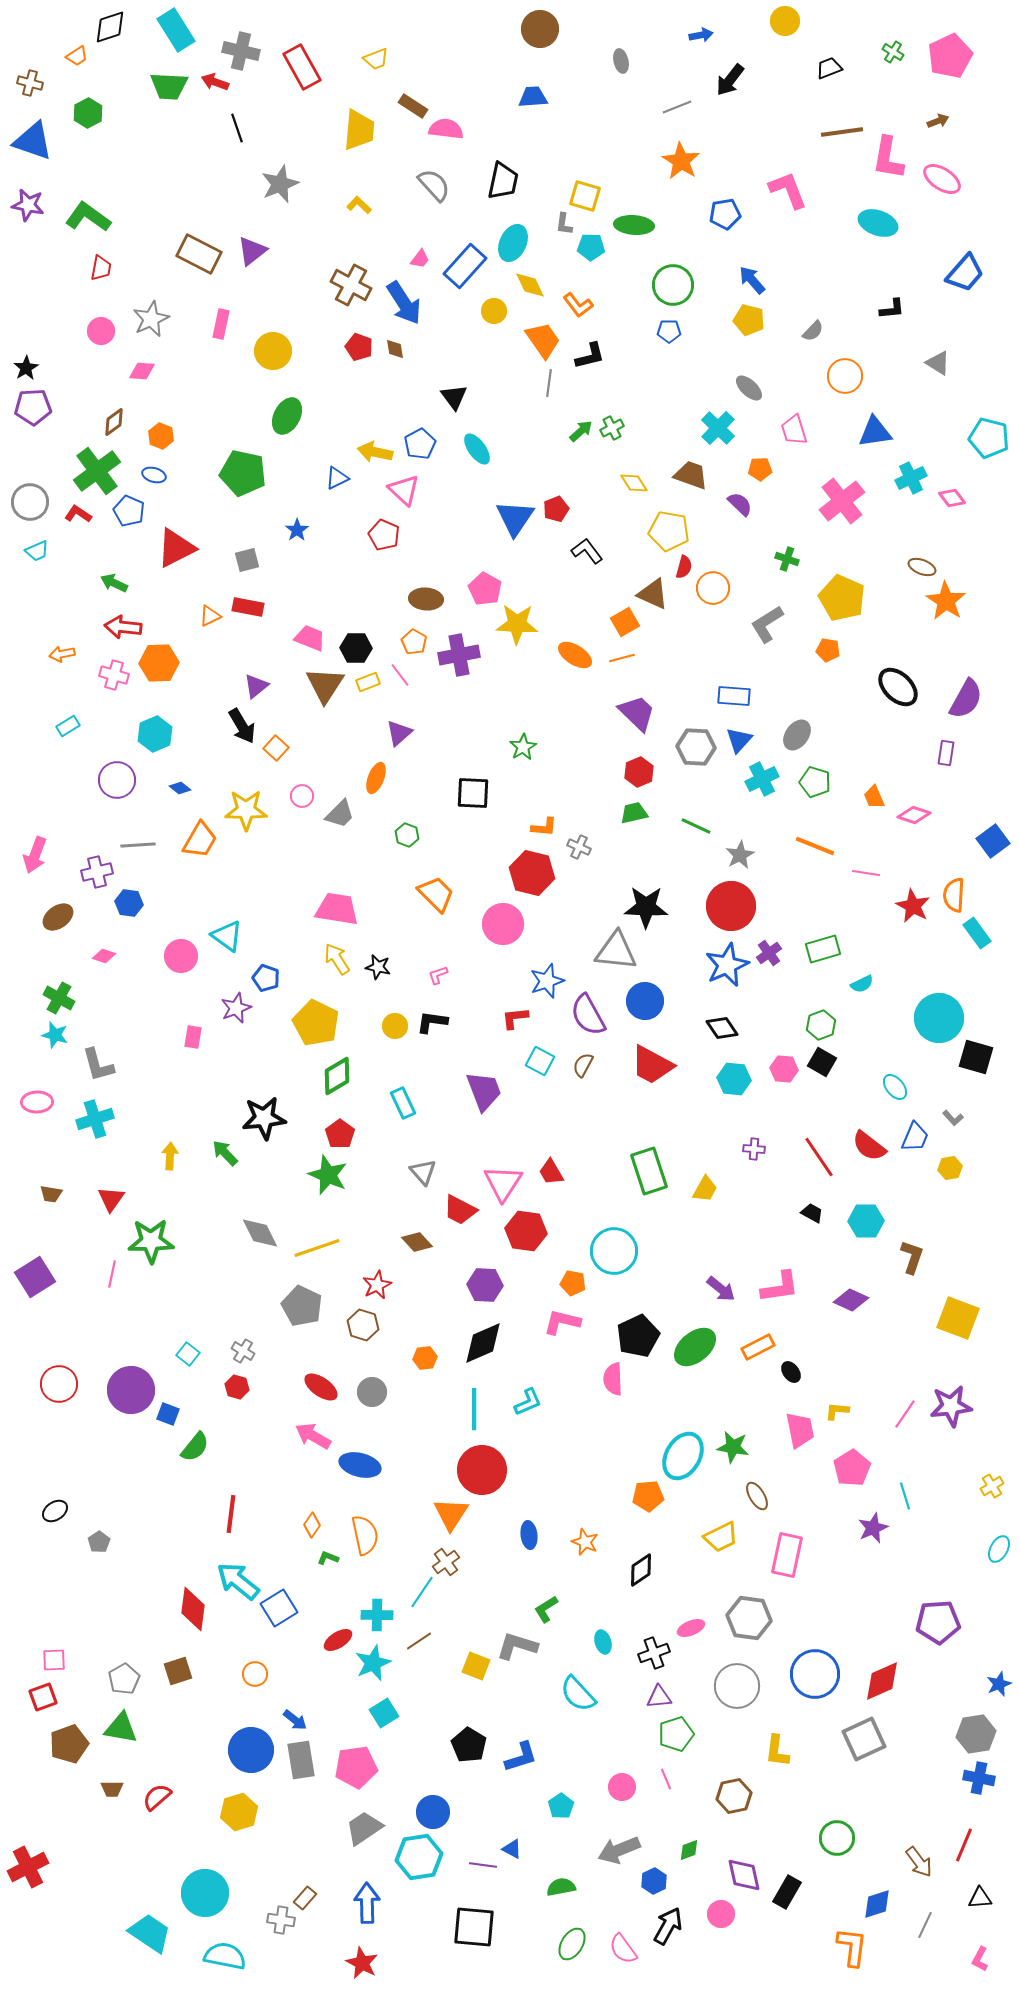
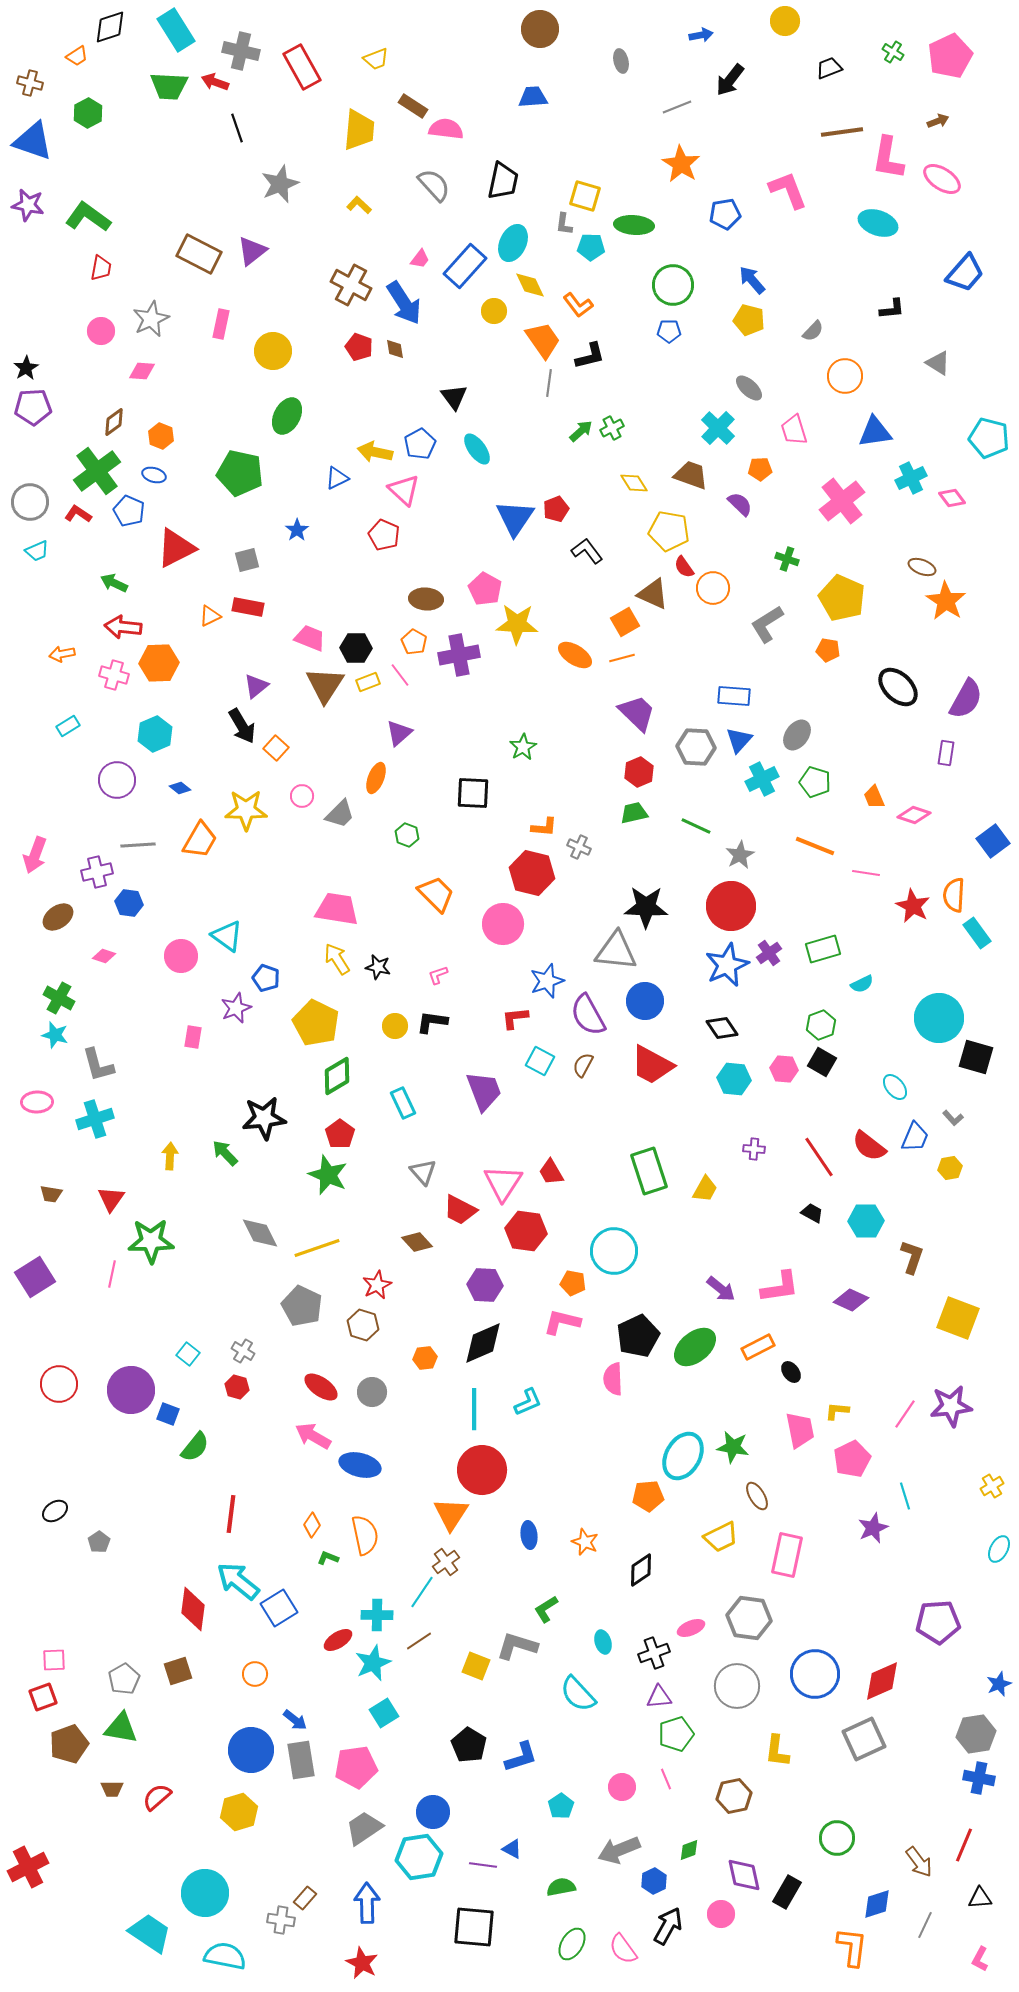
orange star at (681, 161): moved 3 px down
green pentagon at (243, 473): moved 3 px left
red semicircle at (684, 567): rotated 130 degrees clockwise
pink pentagon at (852, 1468): moved 9 px up; rotated 6 degrees clockwise
